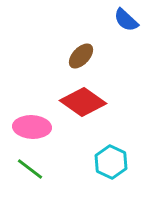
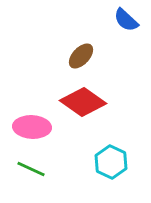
green line: moved 1 px right; rotated 12 degrees counterclockwise
